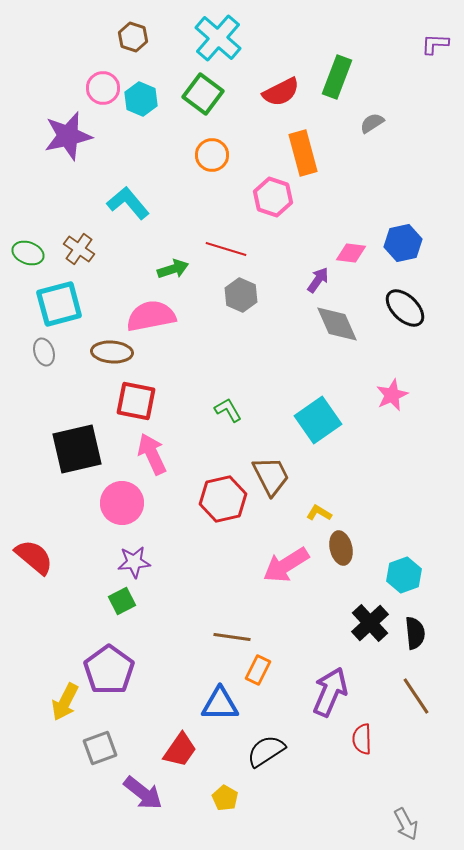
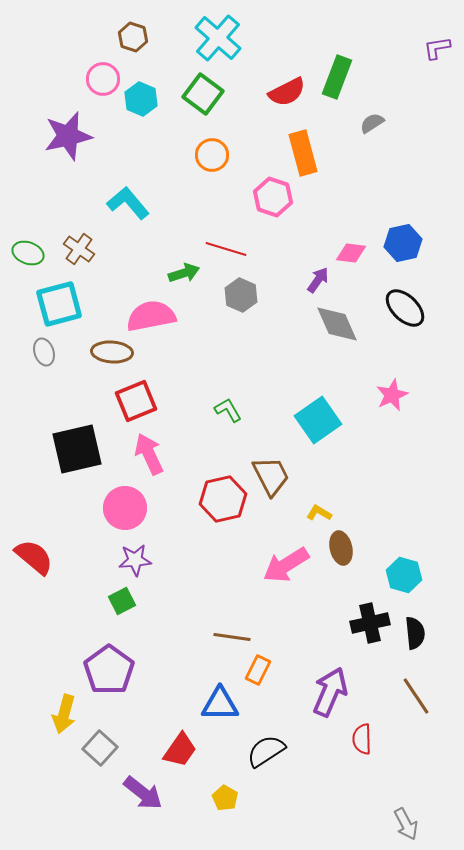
purple L-shape at (435, 44): moved 2 px right, 4 px down; rotated 12 degrees counterclockwise
pink circle at (103, 88): moved 9 px up
red semicircle at (281, 92): moved 6 px right
green arrow at (173, 269): moved 11 px right, 4 px down
red square at (136, 401): rotated 33 degrees counterclockwise
pink arrow at (152, 454): moved 3 px left
pink circle at (122, 503): moved 3 px right, 5 px down
purple star at (134, 562): moved 1 px right, 2 px up
cyan hexagon at (404, 575): rotated 24 degrees counterclockwise
black cross at (370, 623): rotated 30 degrees clockwise
yellow arrow at (65, 702): moved 1 px left, 12 px down; rotated 12 degrees counterclockwise
gray square at (100, 748): rotated 28 degrees counterclockwise
